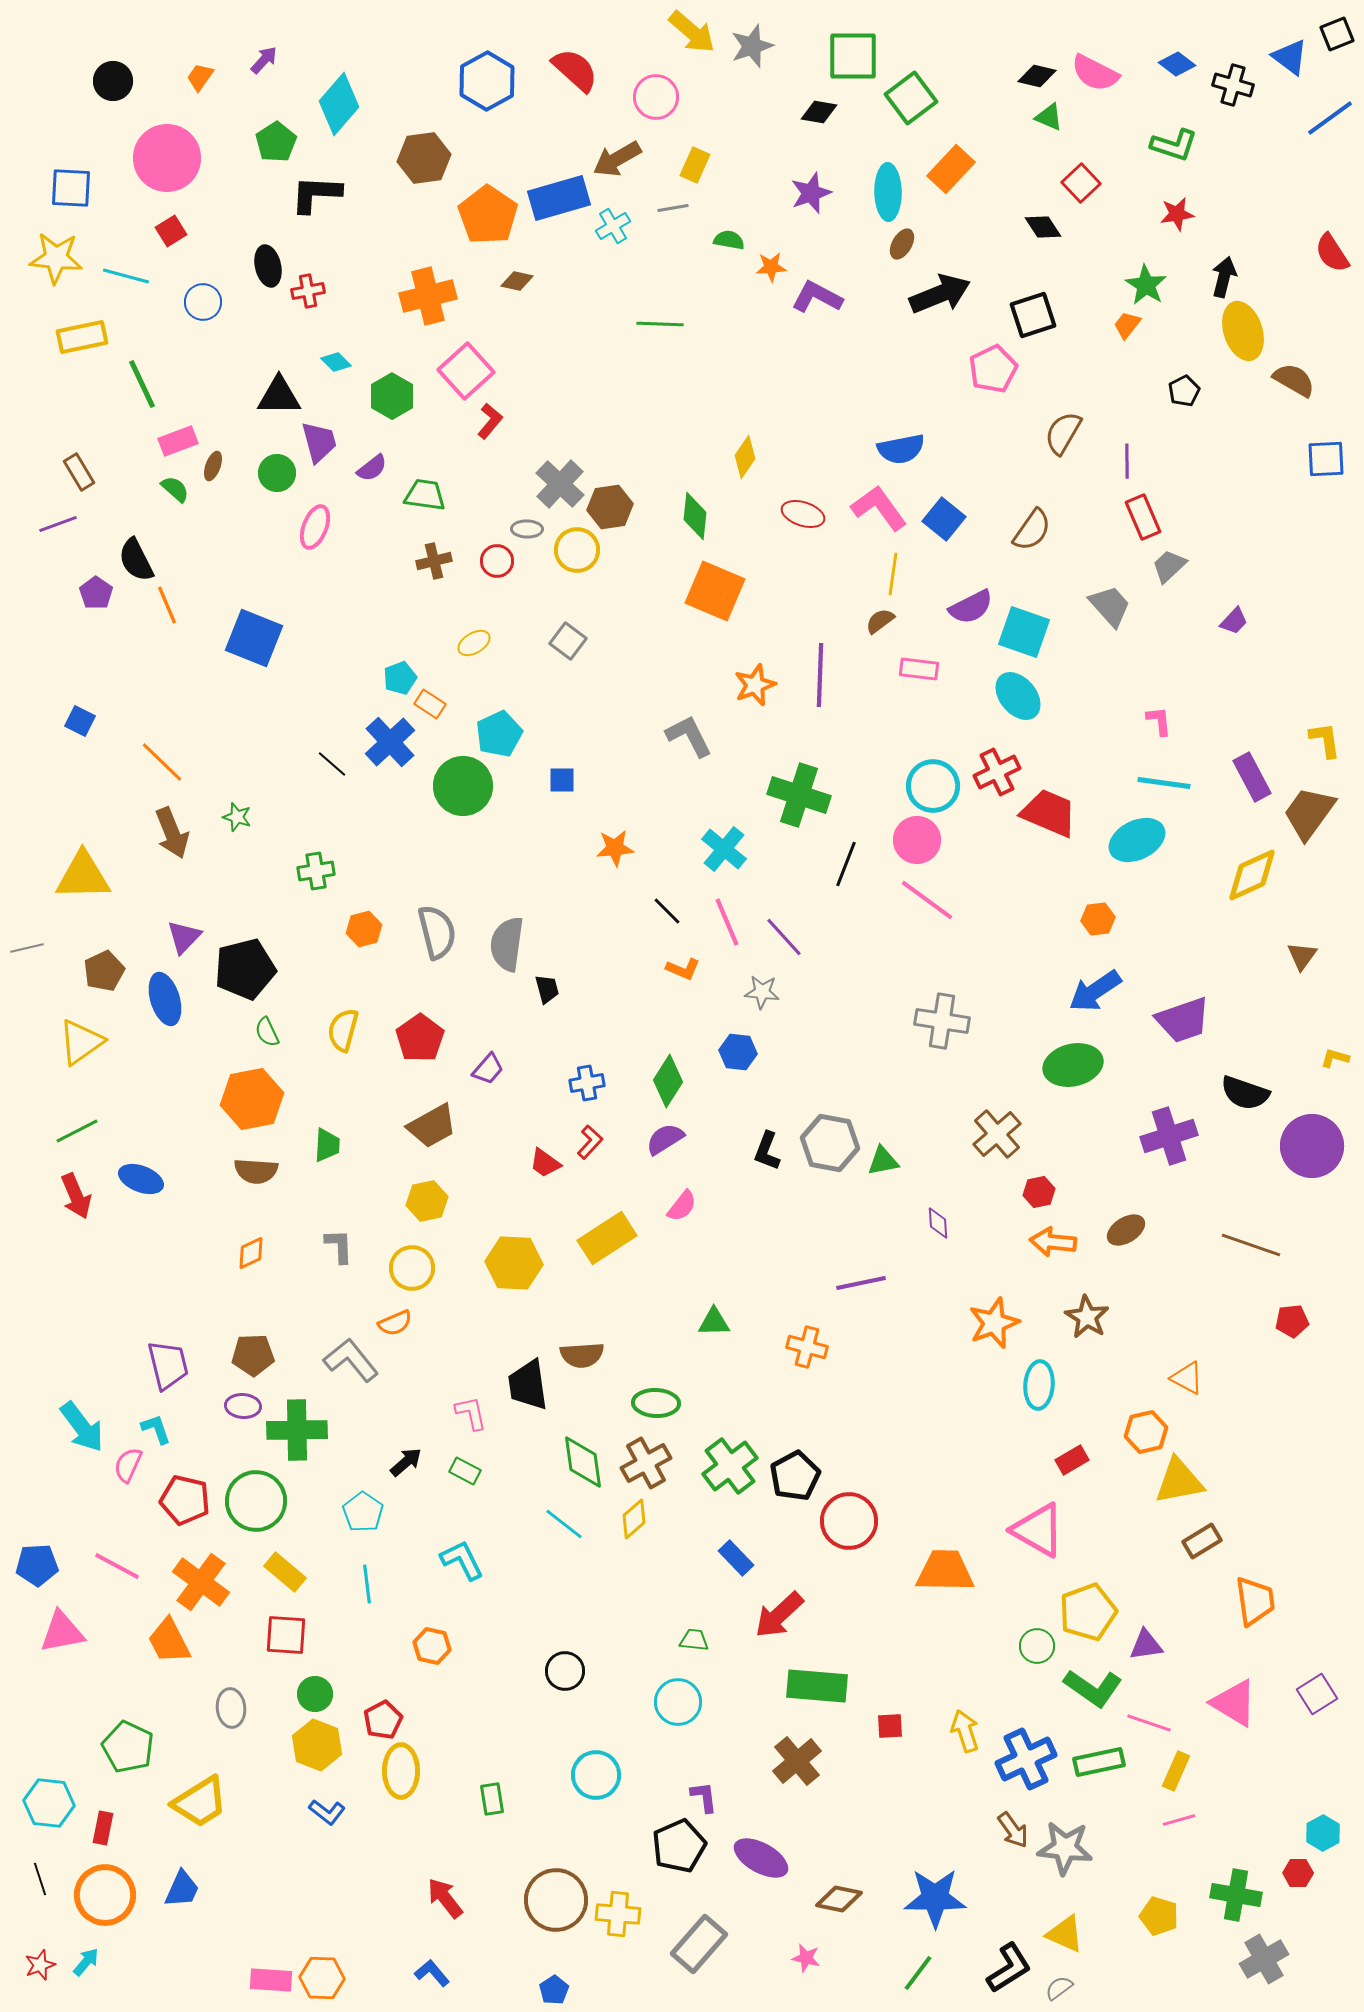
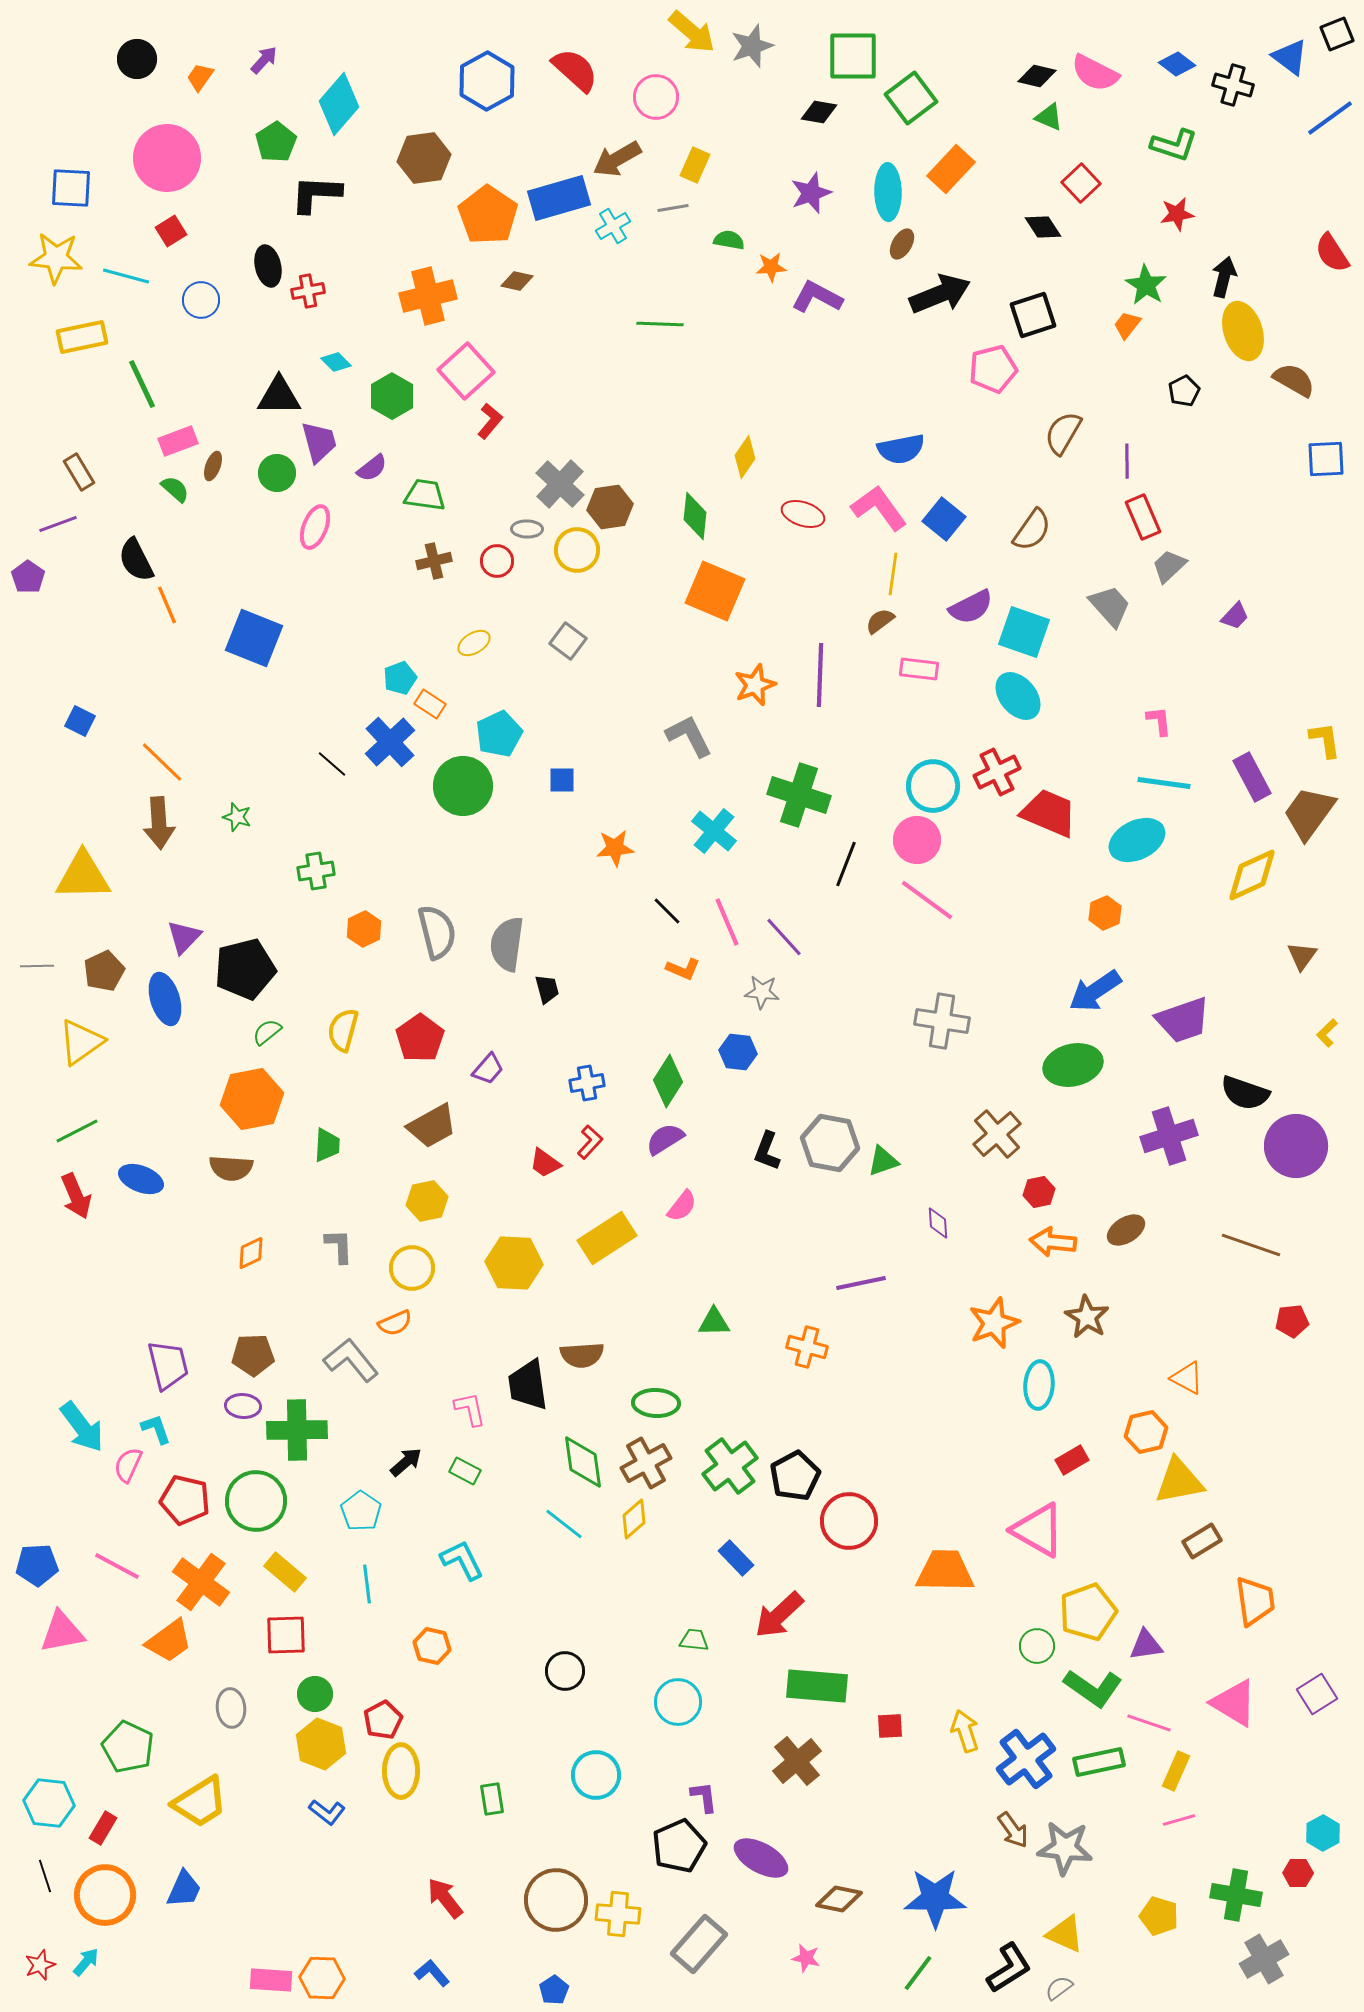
black circle at (113, 81): moved 24 px right, 22 px up
blue circle at (203, 302): moved 2 px left, 2 px up
pink pentagon at (993, 369): rotated 12 degrees clockwise
purple pentagon at (96, 593): moved 68 px left, 16 px up
purple trapezoid at (1234, 621): moved 1 px right, 5 px up
brown arrow at (172, 833): moved 13 px left, 10 px up; rotated 18 degrees clockwise
cyan cross at (724, 849): moved 10 px left, 18 px up
orange hexagon at (1098, 919): moved 7 px right, 6 px up; rotated 16 degrees counterclockwise
orange hexagon at (364, 929): rotated 12 degrees counterclockwise
gray line at (27, 948): moved 10 px right, 18 px down; rotated 12 degrees clockwise
green semicircle at (267, 1032): rotated 76 degrees clockwise
yellow L-shape at (1335, 1058): moved 8 px left, 25 px up; rotated 60 degrees counterclockwise
purple circle at (1312, 1146): moved 16 px left
green triangle at (883, 1161): rotated 8 degrees counterclockwise
brown semicircle at (256, 1171): moved 25 px left, 3 px up
pink L-shape at (471, 1413): moved 1 px left, 4 px up
cyan pentagon at (363, 1512): moved 2 px left, 1 px up
red square at (286, 1635): rotated 6 degrees counterclockwise
orange trapezoid at (169, 1641): rotated 99 degrees counterclockwise
yellow hexagon at (317, 1745): moved 4 px right, 1 px up
blue cross at (1026, 1759): rotated 12 degrees counterclockwise
red rectangle at (103, 1828): rotated 20 degrees clockwise
black line at (40, 1879): moved 5 px right, 3 px up
blue trapezoid at (182, 1889): moved 2 px right
